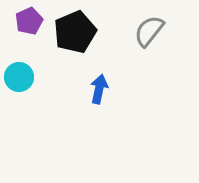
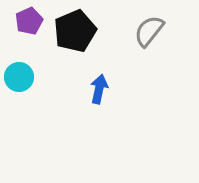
black pentagon: moved 1 px up
